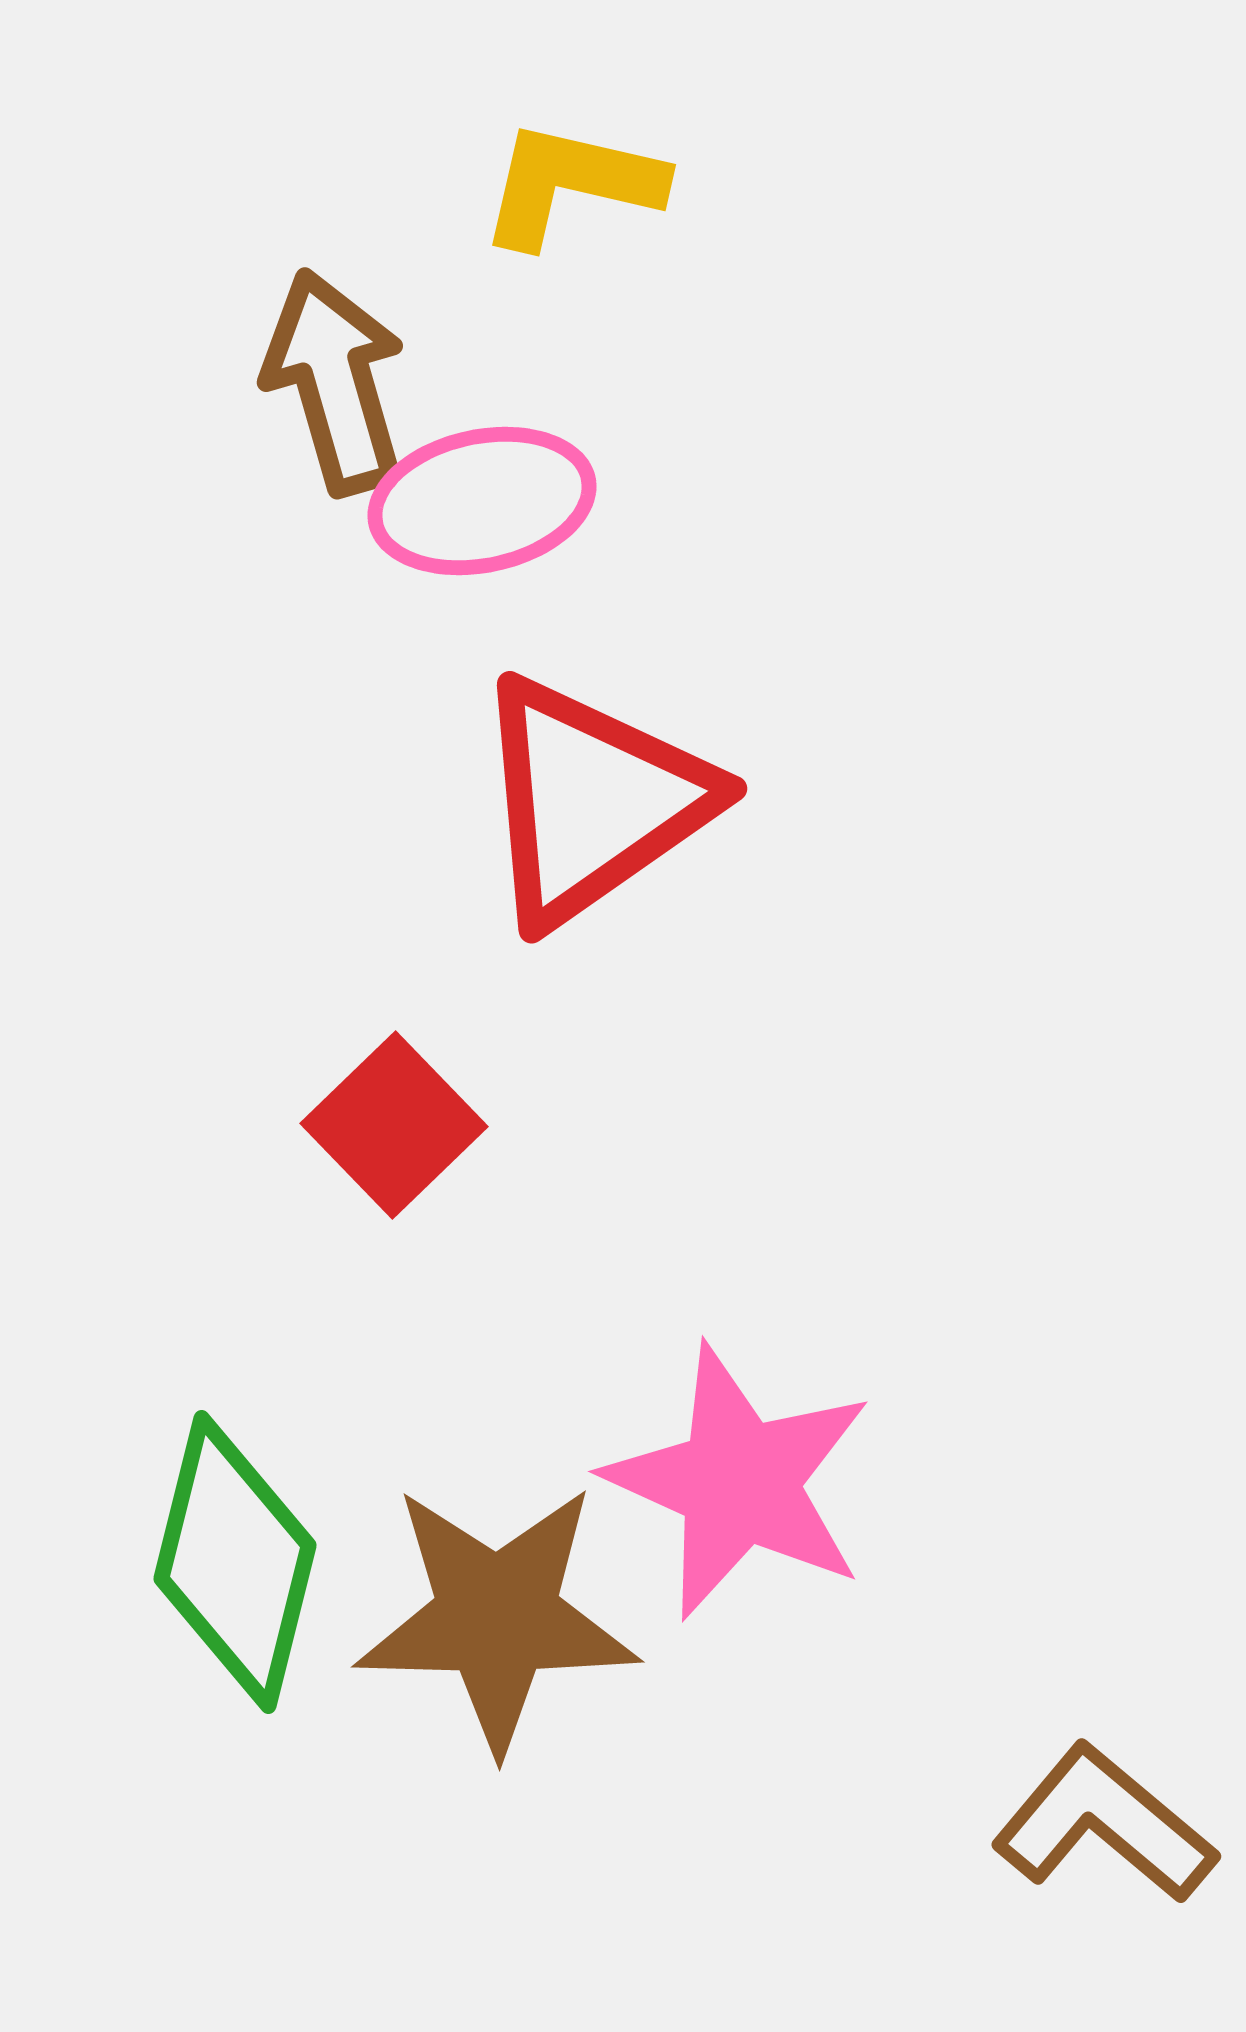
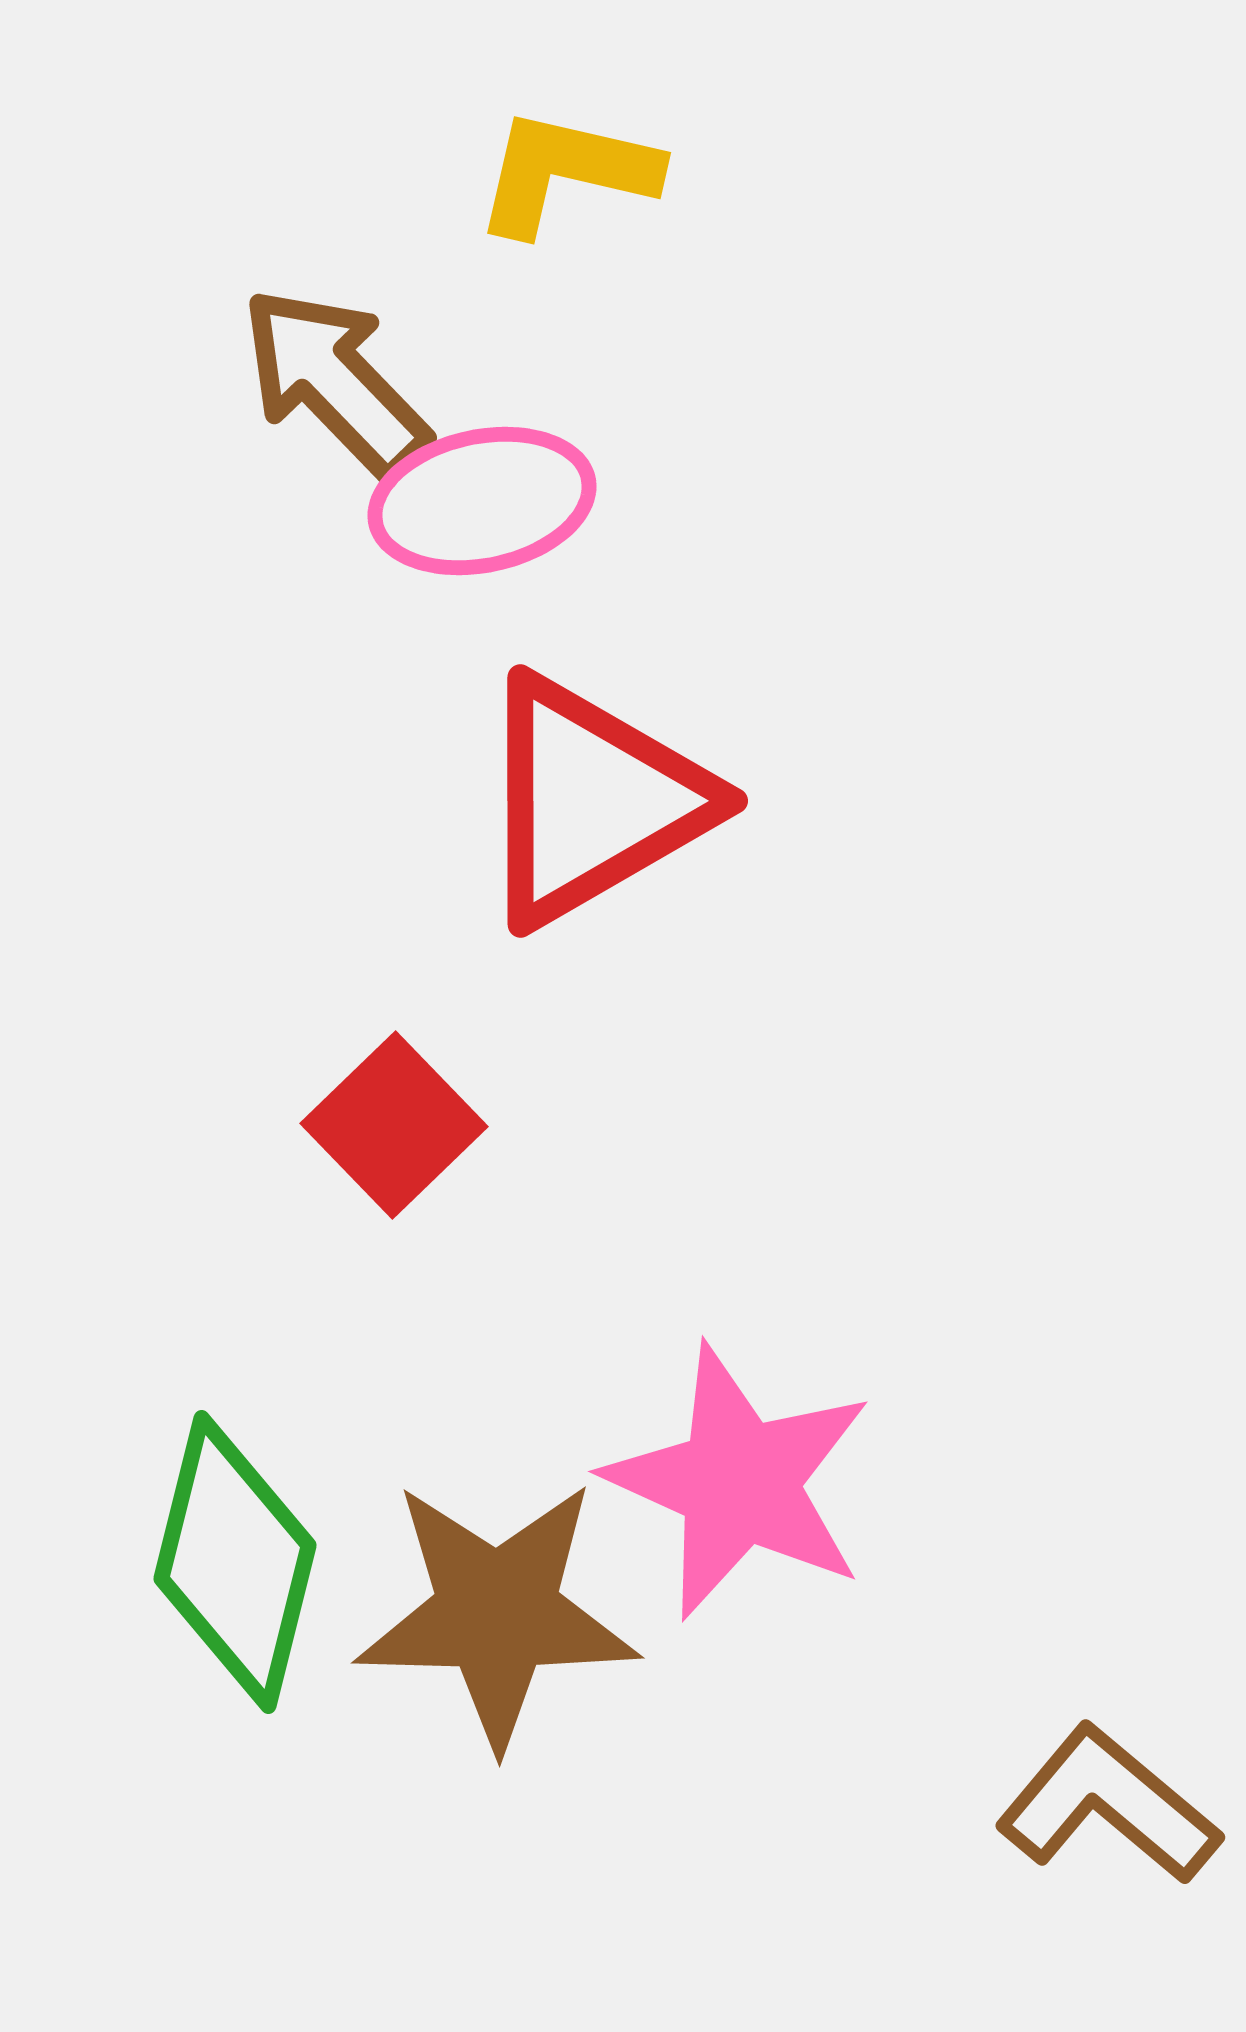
yellow L-shape: moved 5 px left, 12 px up
brown arrow: rotated 28 degrees counterclockwise
red triangle: rotated 5 degrees clockwise
brown star: moved 4 px up
brown L-shape: moved 4 px right, 19 px up
